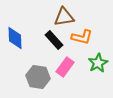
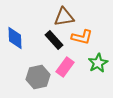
gray hexagon: rotated 20 degrees counterclockwise
